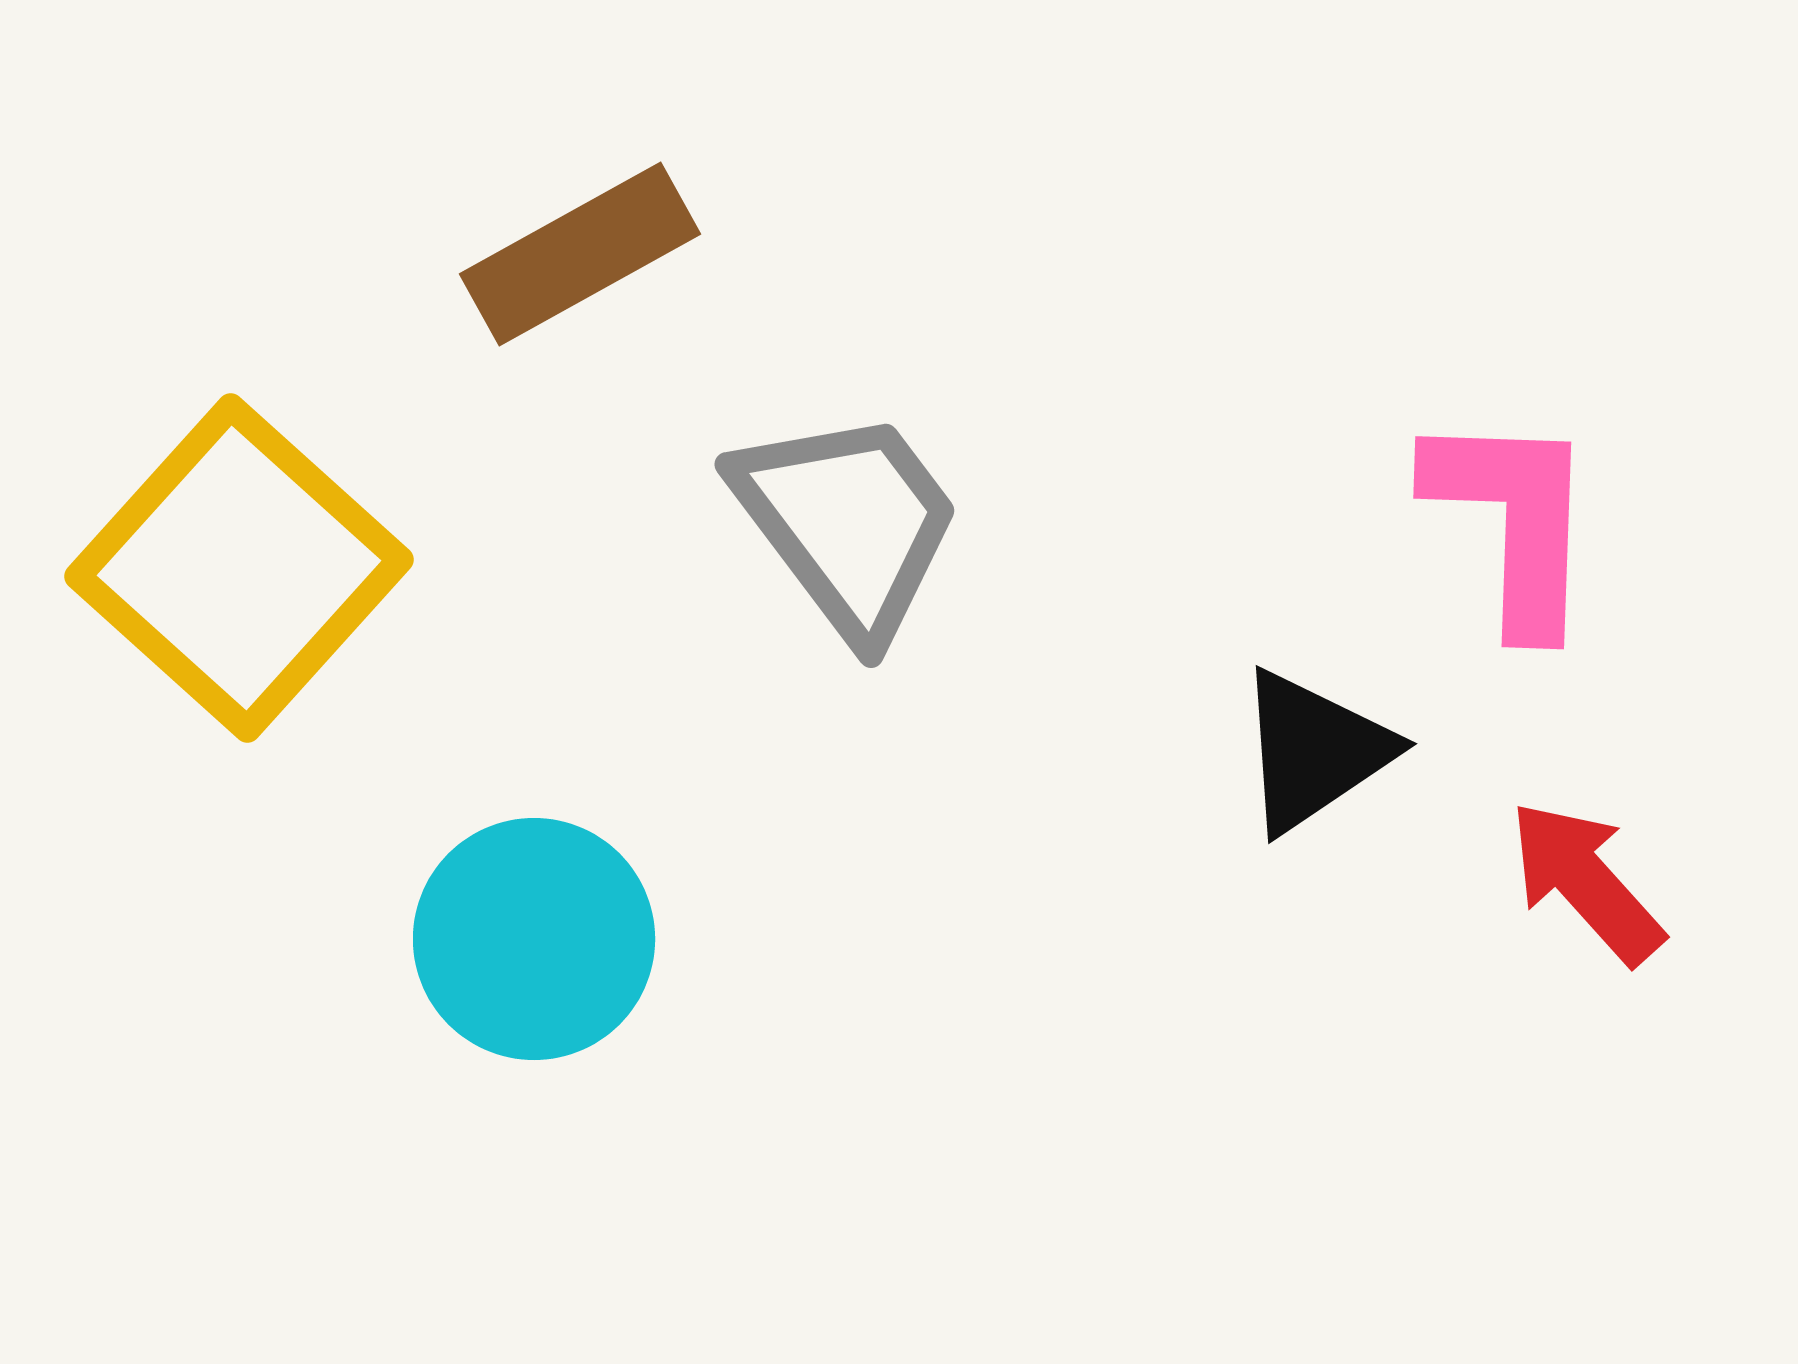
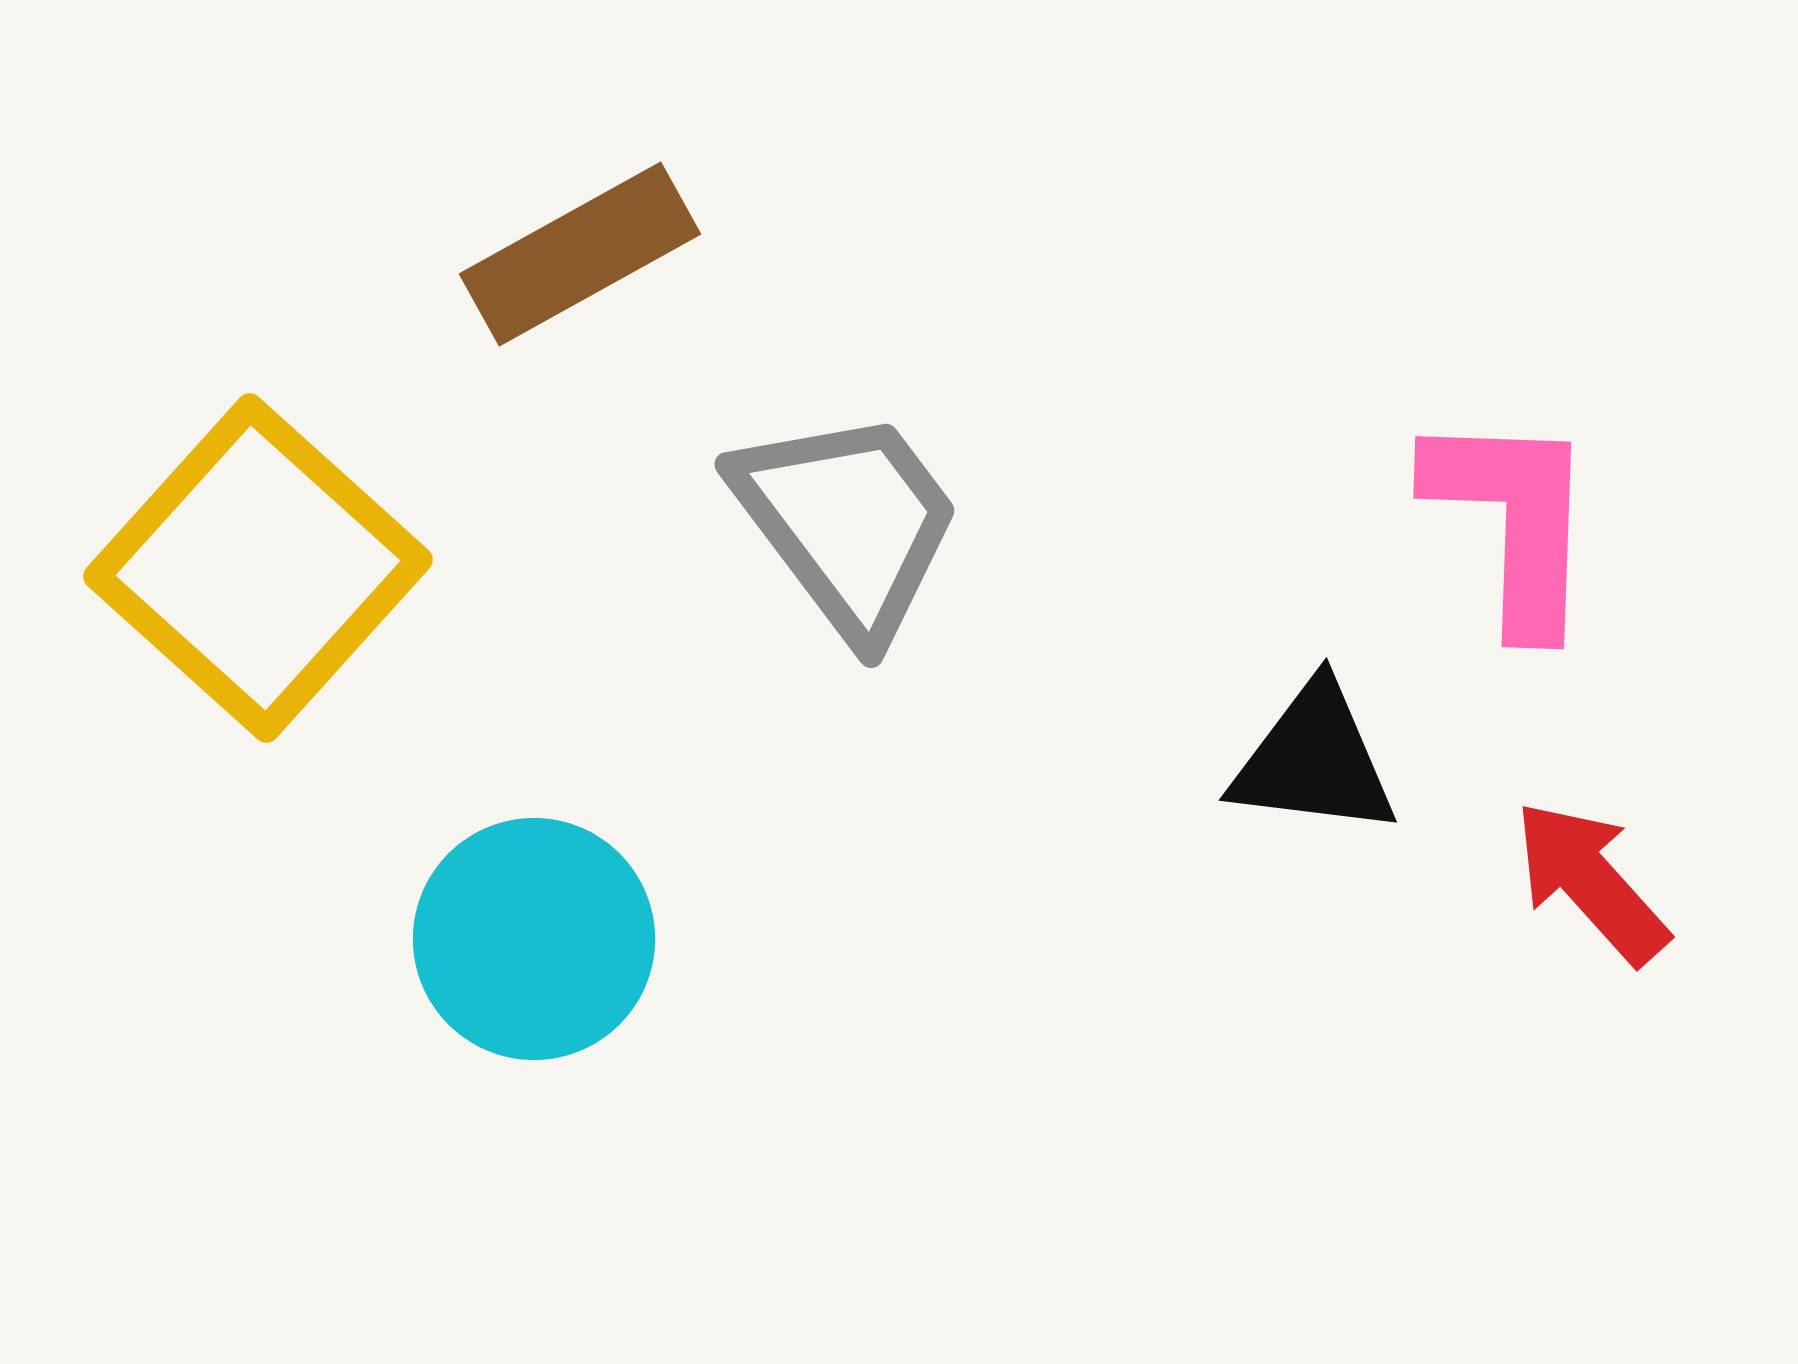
yellow square: moved 19 px right
black triangle: moved 9 px down; rotated 41 degrees clockwise
red arrow: moved 5 px right
